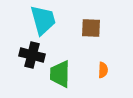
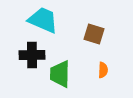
cyan trapezoid: rotated 52 degrees counterclockwise
brown square: moved 3 px right, 6 px down; rotated 15 degrees clockwise
black cross: rotated 15 degrees counterclockwise
